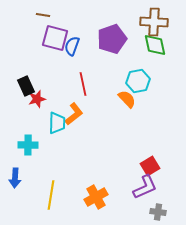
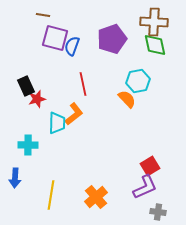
orange cross: rotated 10 degrees counterclockwise
